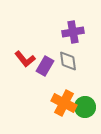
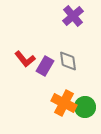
purple cross: moved 16 px up; rotated 30 degrees counterclockwise
